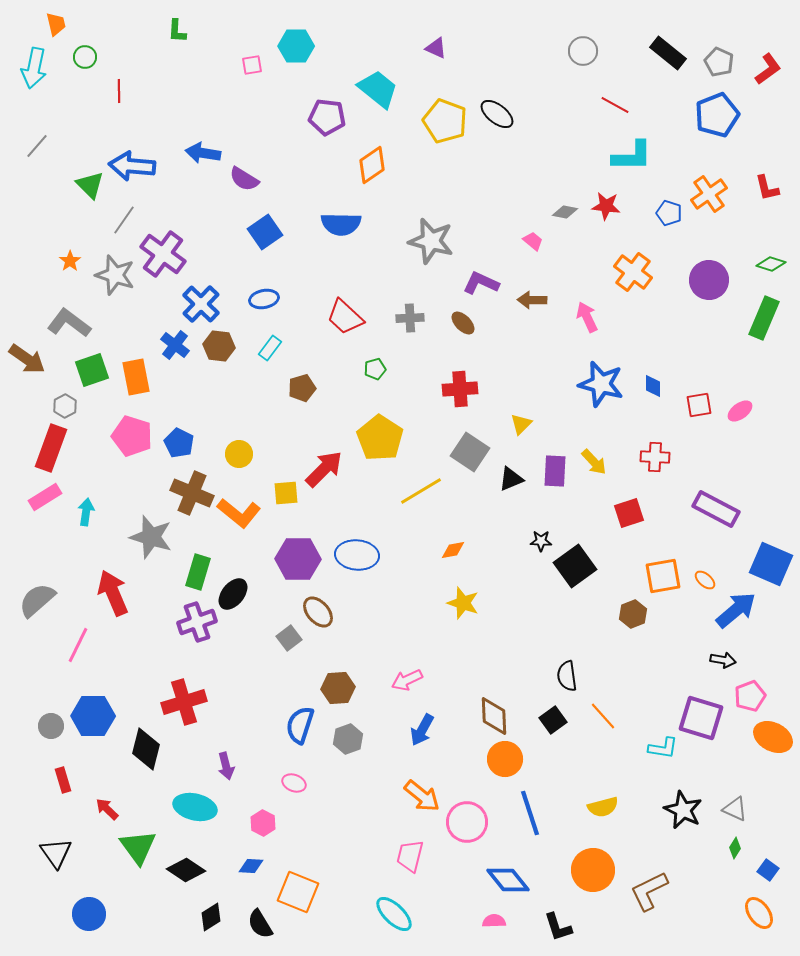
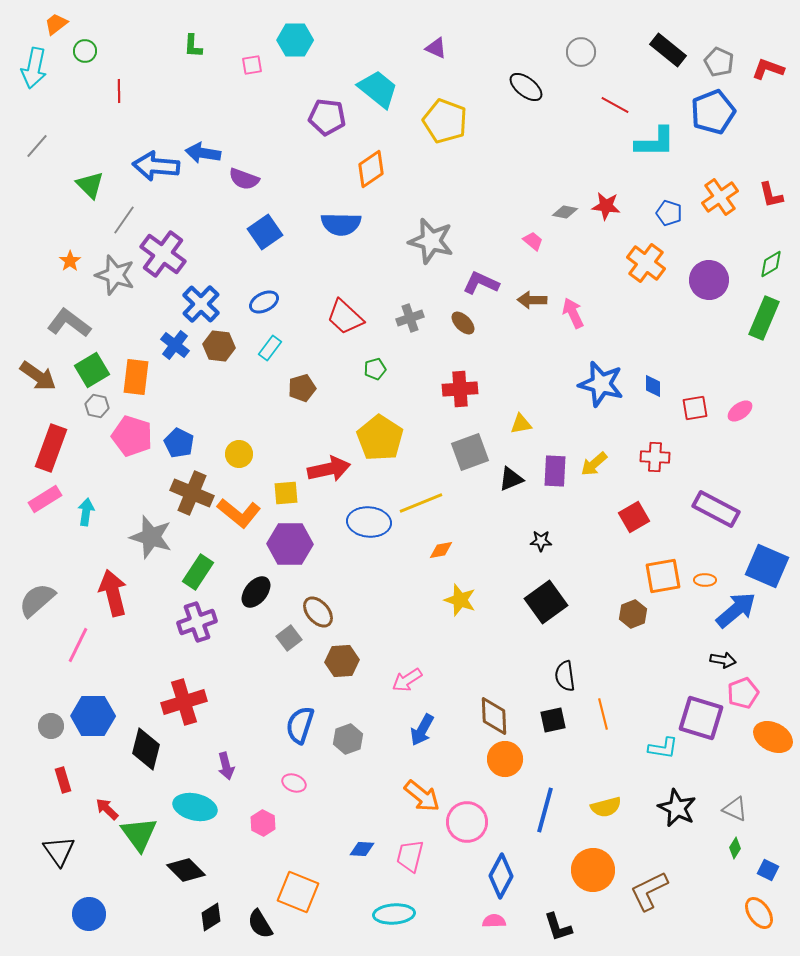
orange trapezoid at (56, 24): rotated 115 degrees counterclockwise
green L-shape at (177, 31): moved 16 px right, 15 px down
cyan hexagon at (296, 46): moved 1 px left, 6 px up
gray circle at (583, 51): moved 2 px left, 1 px down
black rectangle at (668, 53): moved 3 px up
green circle at (85, 57): moved 6 px up
red L-shape at (768, 69): rotated 124 degrees counterclockwise
black ellipse at (497, 114): moved 29 px right, 27 px up
blue pentagon at (717, 115): moved 4 px left, 3 px up
cyan L-shape at (632, 156): moved 23 px right, 14 px up
orange diamond at (372, 165): moved 1 px left, 4 px down
blue arrow at (132, 166): moved 24 px right
purple semicircle at (244, 179): rotated 12 degrees counterclockwise
red L-shape at (767, 188): moved 4 px right, 7 px down
orange cross at (709, 194): moved 11 px right, 3 px down
green diamond at (771, 264): rotated 48 degrees counterclockwise
orange cross at (633, 272): moved 13 px right, 9 px up
blue ellipse at (264, 299): moved 3 px down; rotated 16 degrees counterclockwise
pink arrow at (587, 317): moved 14 px left, 4 px up
gray cross at (410, 318): rotated 16 degrees counterclockwise
brown arrow at (27, 359): moved 11 px right, 17 px down
green square at (92, 370): rotated 12 degrees counterclockwise
orange rectangle at (136, 377): rotated 18 degrees clockwise
red square at (699, 405): moved 4 px left, 3 px down
gray hexagon at (65, 406): moved 32 px right; rotated 20 degrees counterclockwise
yellow triangle at (521, 424): rotated 35 degrees clockwise
gray square at (470, 452): rotated 36 degrees clockwise
yellow arrow at (594, 462): moved 2 px down; rotated 92 degrees clockwise
red arrow at (324, 469): moved 5 px right; rotated 33 degrees clockwise
yellow line at (421, 491): moved 12 px down; rotated 9 degrees clockwise
pink rectangle at (45, 497): moved 2 px down
red square at (629, 513): moved 5 px right, 4 px down; rotated 12 degrees counterclockwise
orange diamond at (453, 550): moved 12 px left
blue ellipse at (357, 555): moved 12 px right, 33 px up
purple hexagon at (298, 559): moved 8 px left, 15 px up
blue square at (771, 564): moved 4 px left, 2 px down
black square at (575, 566): moved 29 px left, 36 px down
green rectangle at (198, 572): rotated 16 degrees clockwise
orange ellipse at (705, 580): rotated 40 degrees counterclockwise
red arrow at (113, 593): rotated 9 degrees clockwise
black ellipse at (233, 594): moved 23 px right, 2 px up
yellow star at (463, 603): moved 3 px left, 3 px up
black semicircle at (567, 676): moved 2 px left
pink arrow at (407, 680): rotated 8 degrees counterclockwise
brown hexagon at (338, 688): moved 4 px right, 27 px up
pink pentagon at (750, 696): moved 7 px left, 3 px up
orange line at (603, 716): moved 2 px up; rotated 28 degrees clockwise
black square at (553, 720): rotated 24 degrees clockwise
yellow semicircle at (603, 807): moved 3 px right
black star at (683, 810): moved 6 px left, 2 px up
blue line at (530, 813): moved 15 px right, 3 px up; rotated 33 degrees clockwise
green triangle at (138, 847): moved 1 px right, 13 px up
black triangle at (56, 853): moved 3 px right, 2 px up
blue diamond at (251, 866): moved 111 px right, 17 px up
black diamond at (186, 870): rotated 12 degrees clockwise
blue square at (768, 870): rotated 10 degrees counterclockwise
blue diamond at (508, 880): moved 7 px left, 4 px up; rotated 66 degrees clockwise
cyan ellipse at (394, 914): rotated 48 degrees counterclockwise
